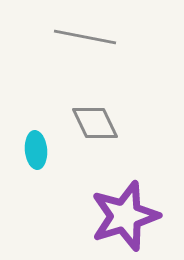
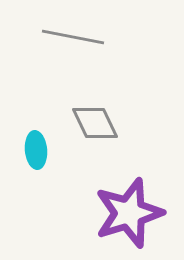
gray line: moved 12 px left
purple star: moved 4 px right, 3 px up
